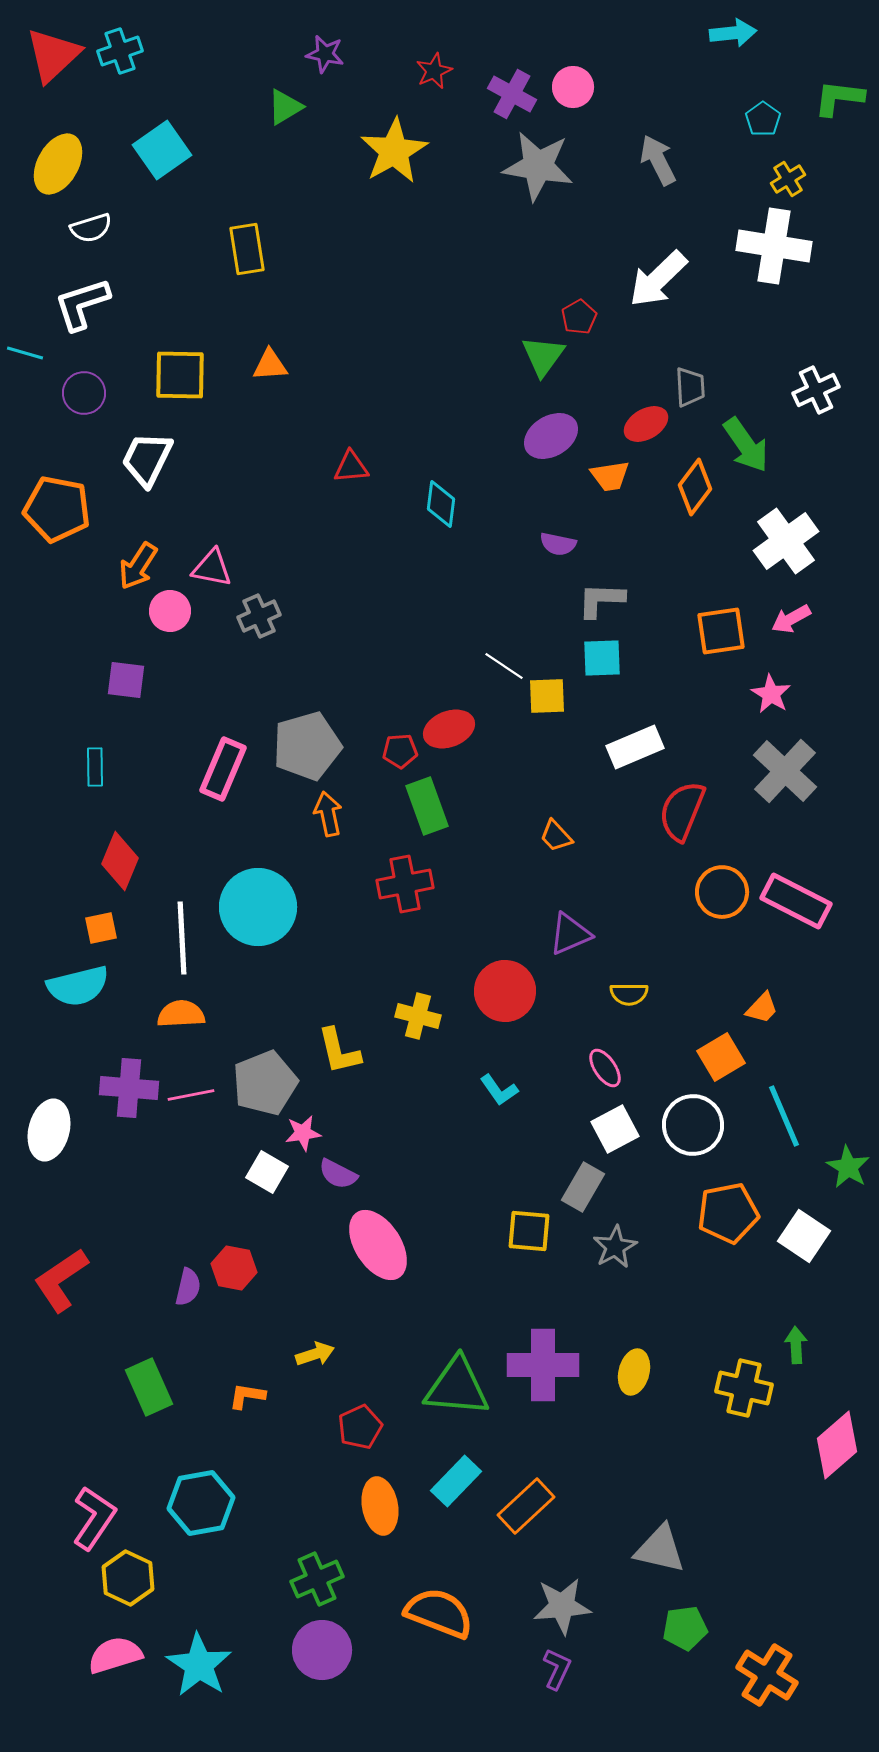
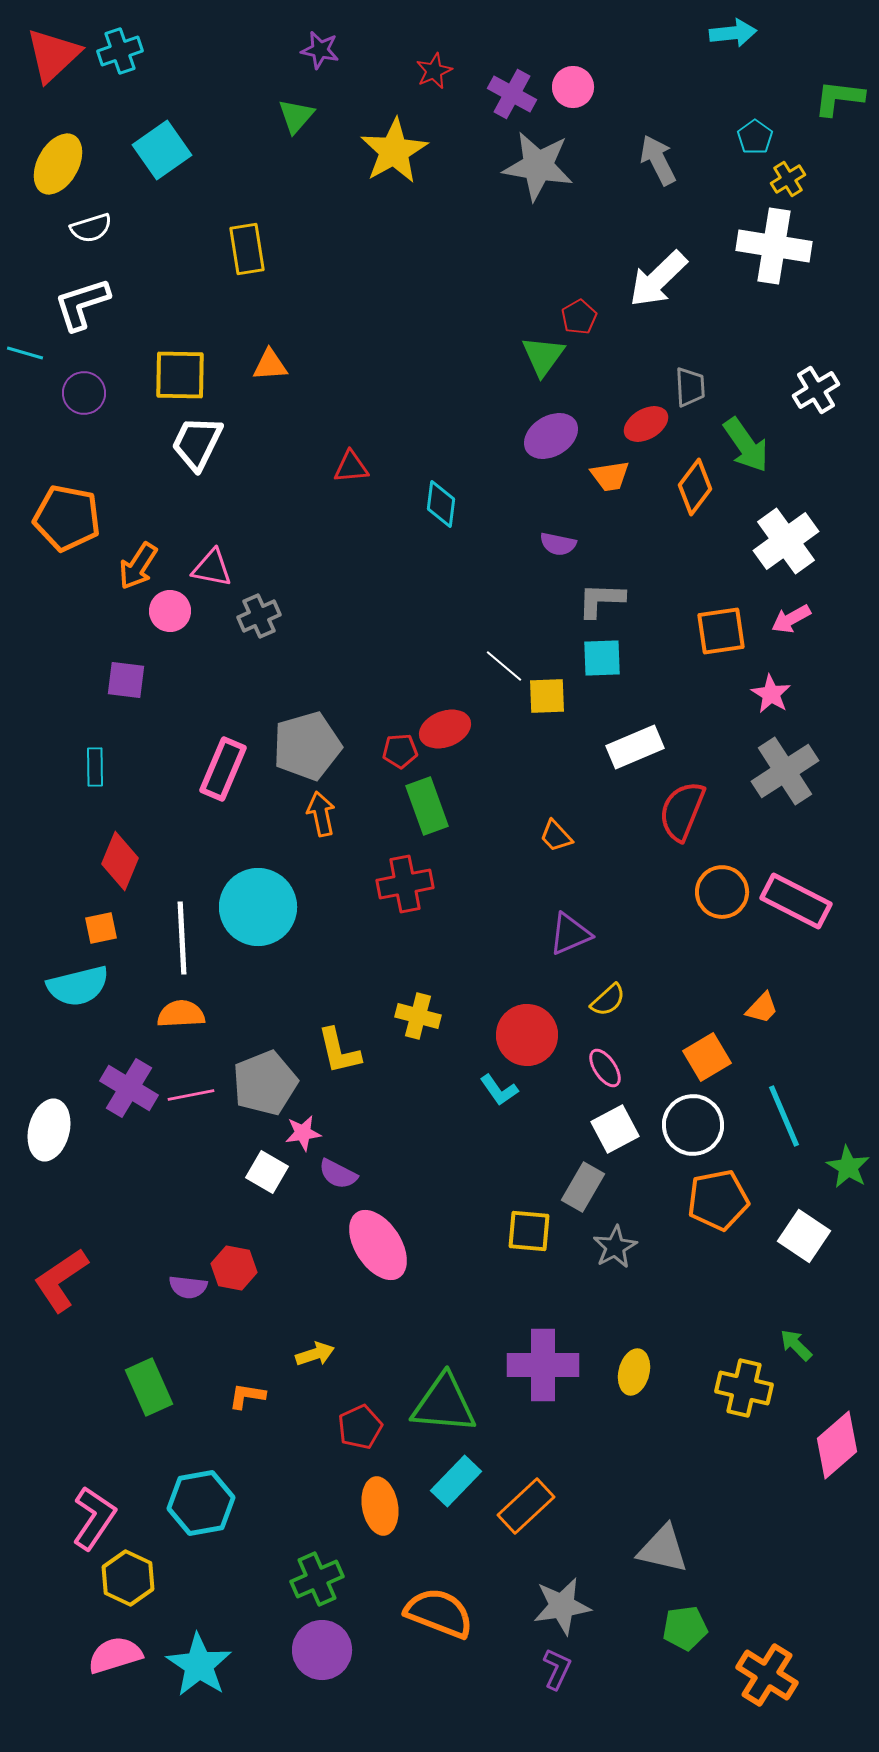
purple star at (325, 54): moved 5 px left, 4 px up
green triangle at (285, 107): moved 11 px right, 9 px down; rotated 18 degrees counterclockwise
cyan pentagon at (763, 119): moved 8 px left, 18 px down
white cross at (816, 390): rotated 6 degrees counterclockwise
white trapezoid at (147, 459): moved 50 px right, 16 px up
orange pentagon at (57, 509): moved 10 px right, 9 px down
white line at (504, 666): rotated 6 degrees clockwise
red ellipse at (449, 729): moved 4 px left
gray cross at (785, 771): rotated 14 degrees clockwise
orange arrow at (328, 814): moved 7 px left
red circle at (505, 991): moved 22 px right, 44 px down
yellow semicircle at (629, 994): moved 21 px left, 6 px down; rotated 42 degrees counterclockwise
orange square at (721, 1057): moved 14 px left
purple cross at (129, 1088): rotated 26 degrees clockwise
orange pentagon at (728, 1213): moved 10 px left, 13 px up
purple semicircle at (188, 1287): rotated 84 degrees clockwise
green arrow at (796, 1345): rotated 42 degrees counterclockwise
green triangle at (457, 1387): moved 13 px left, 17 px down
gray triangle at (660, 1549): moved 3 px right
gray star at (562, 1606): rotated 4 degrees counterclockwise
